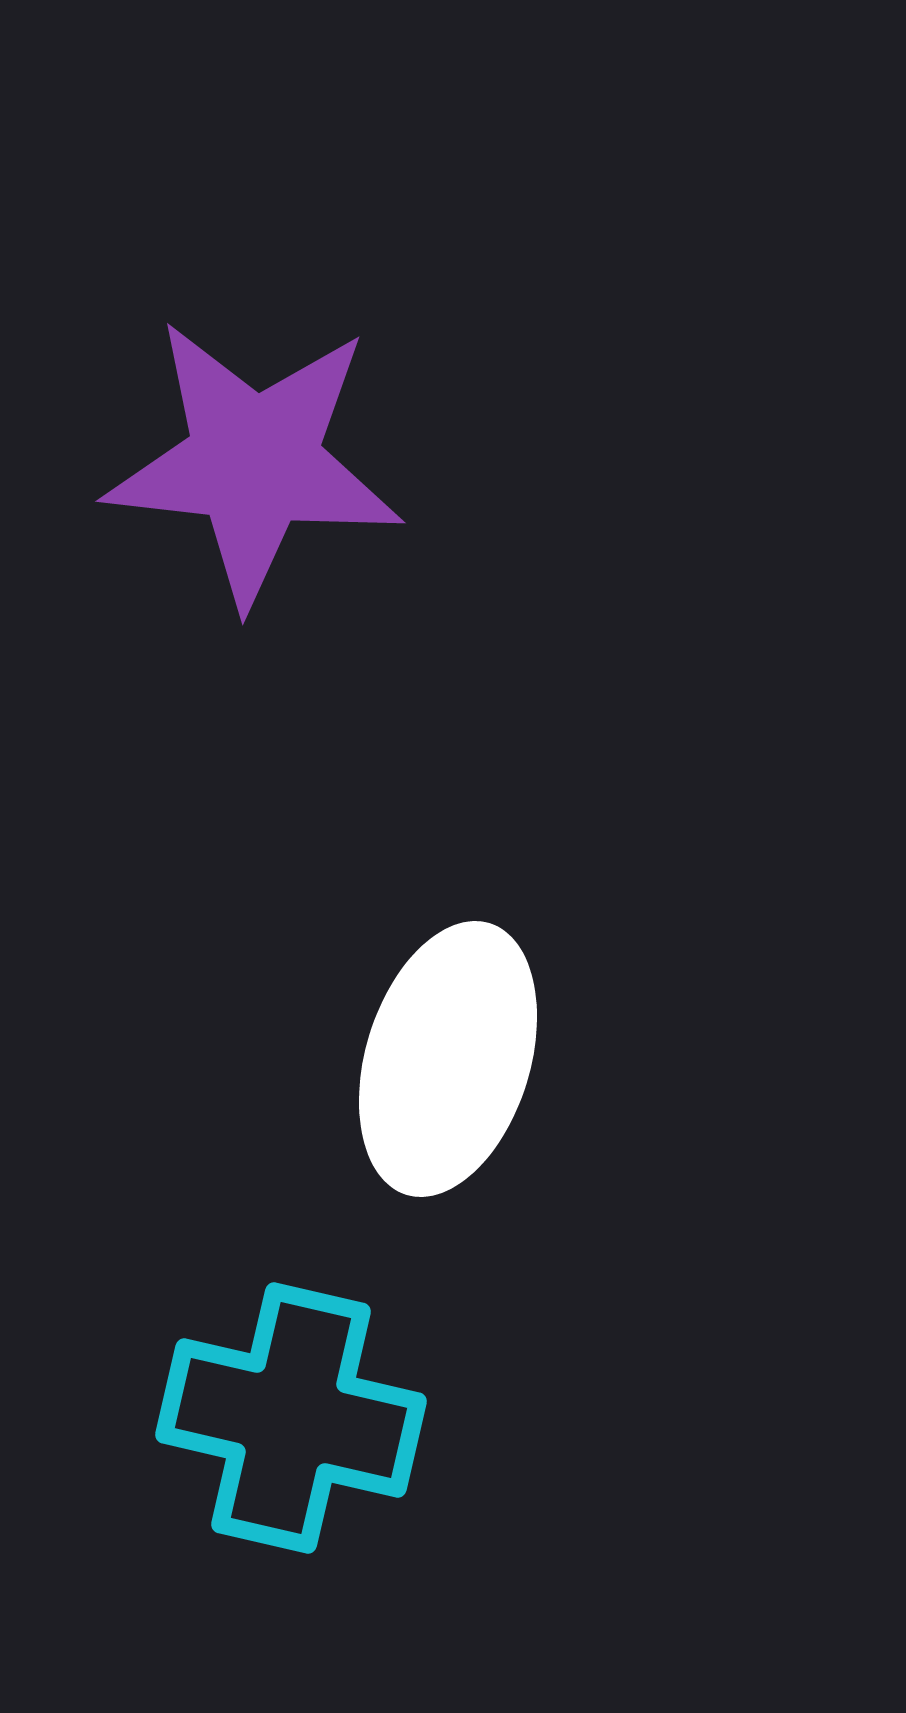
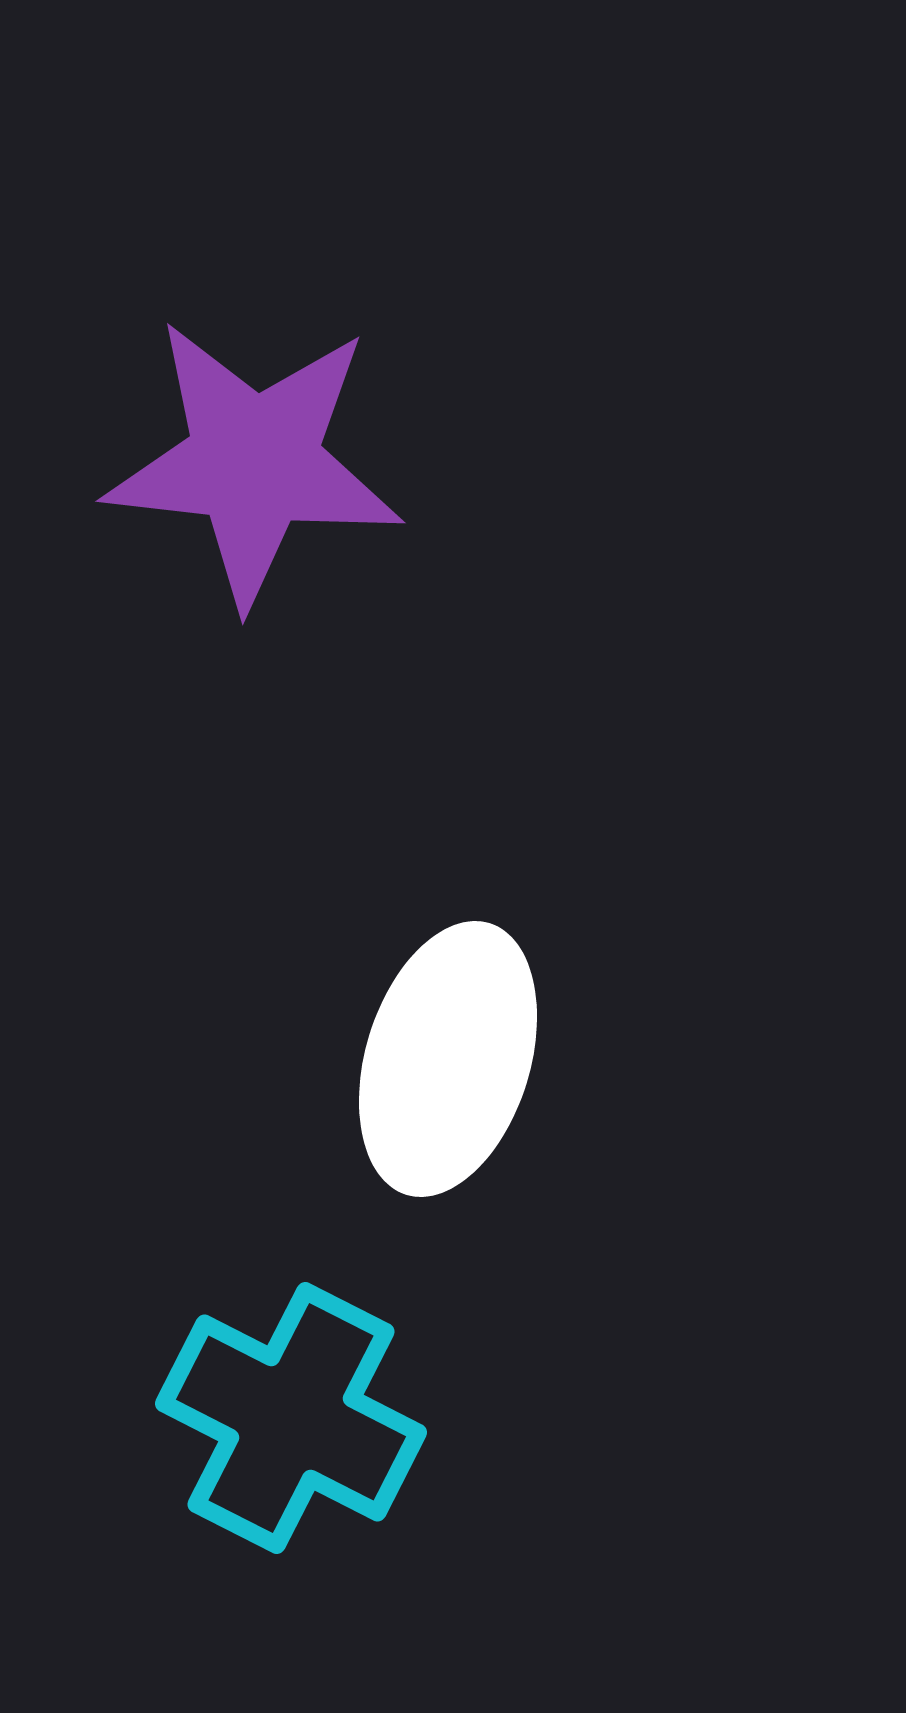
cyan cross: rotated 14 degrees clockwise
